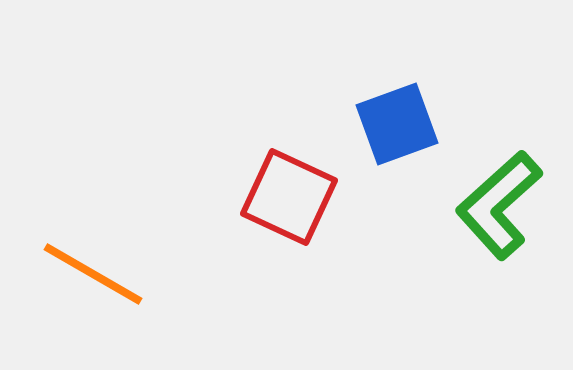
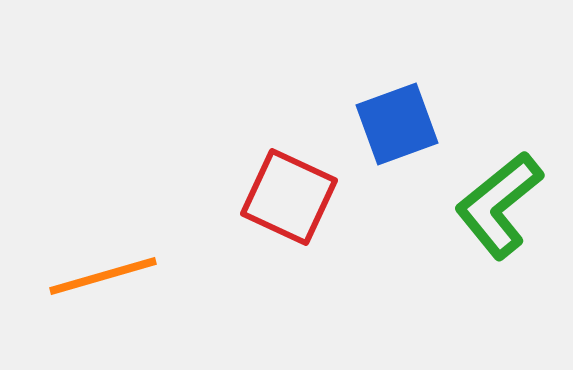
green L-shape: rotated 3 degrees clockwise
orange line: moved 10 px right, 2 px down; rotated 46 degrees counterclockwise
